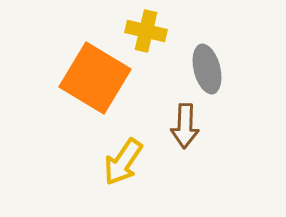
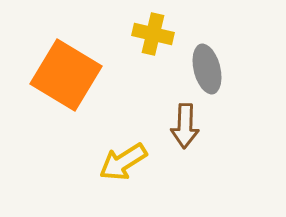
yellow cross: moved 7 px right, 3 px down
orange square: moved 29 px left, 3 px up
yellow arrow: rotated 24 degrees clockwise
